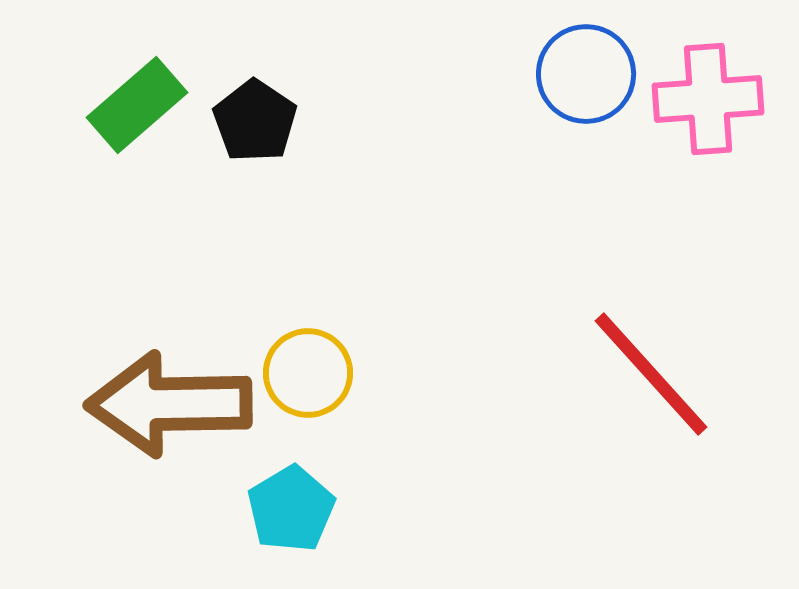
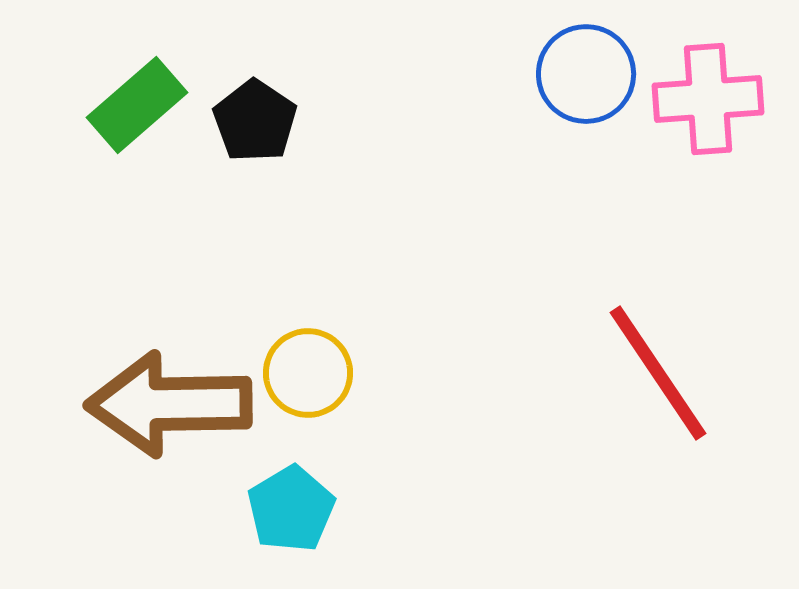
red line: moved 7 px right, 1 px up; rotated 8 degrees clockwise
